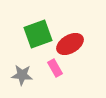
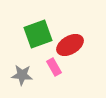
red ellipse: moved 1 px down
pink rectangle: moved 1 px left, 1 px up
